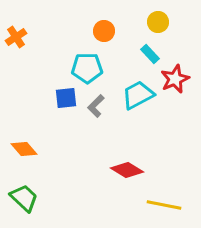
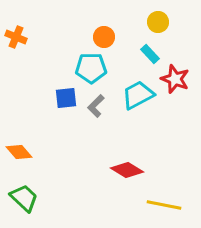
orange circle: moved 6 px down
orange cross: rotated 35 degrees counterclockwise
cyan pentagon: moved 4 px right
red star: rotated 28 degrees counterclockwise
orange diamond: moved 5 px left, 3 px down
